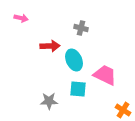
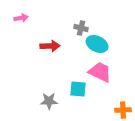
pink arrow: rotated 24 degrees counterclockwise
cyan ellipse: moved 23 px right, 16 px up; rotated 40 degrees counterclockwise
pink trapezoid: moved 5 px left, 3 px up
orange cross: rotated 35 degrees counterclockwise
